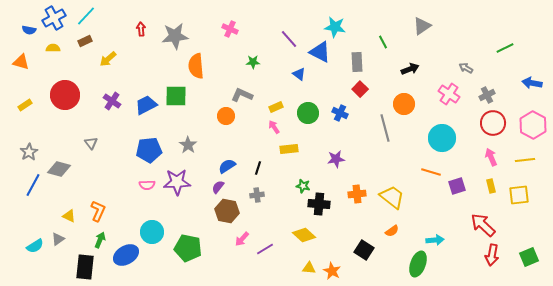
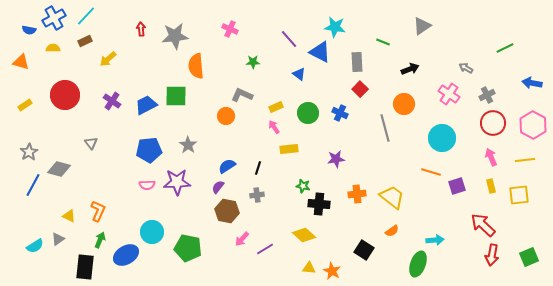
green line at (383, 42): rotated 40 degrees counterclockwise
